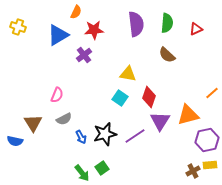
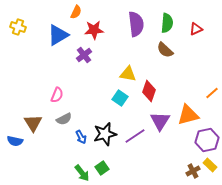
brown semicircle: moved 2 px left, 5 px up
red diamond: moved 6 px up
yellow rectangle: rotated 48 degrees clockwise
